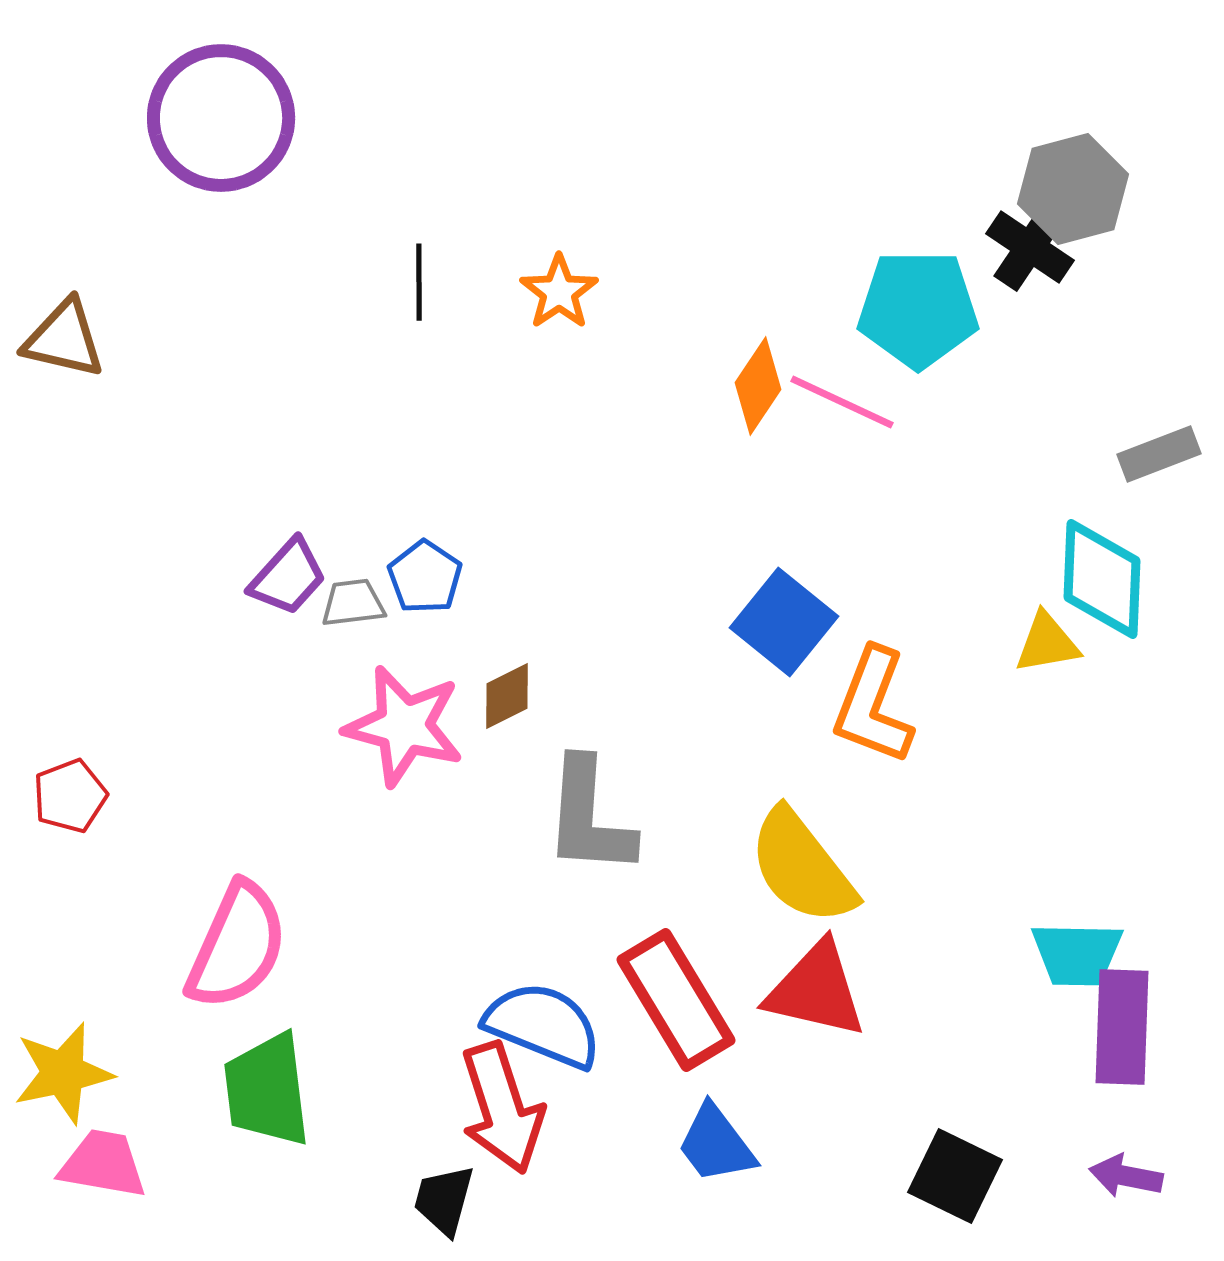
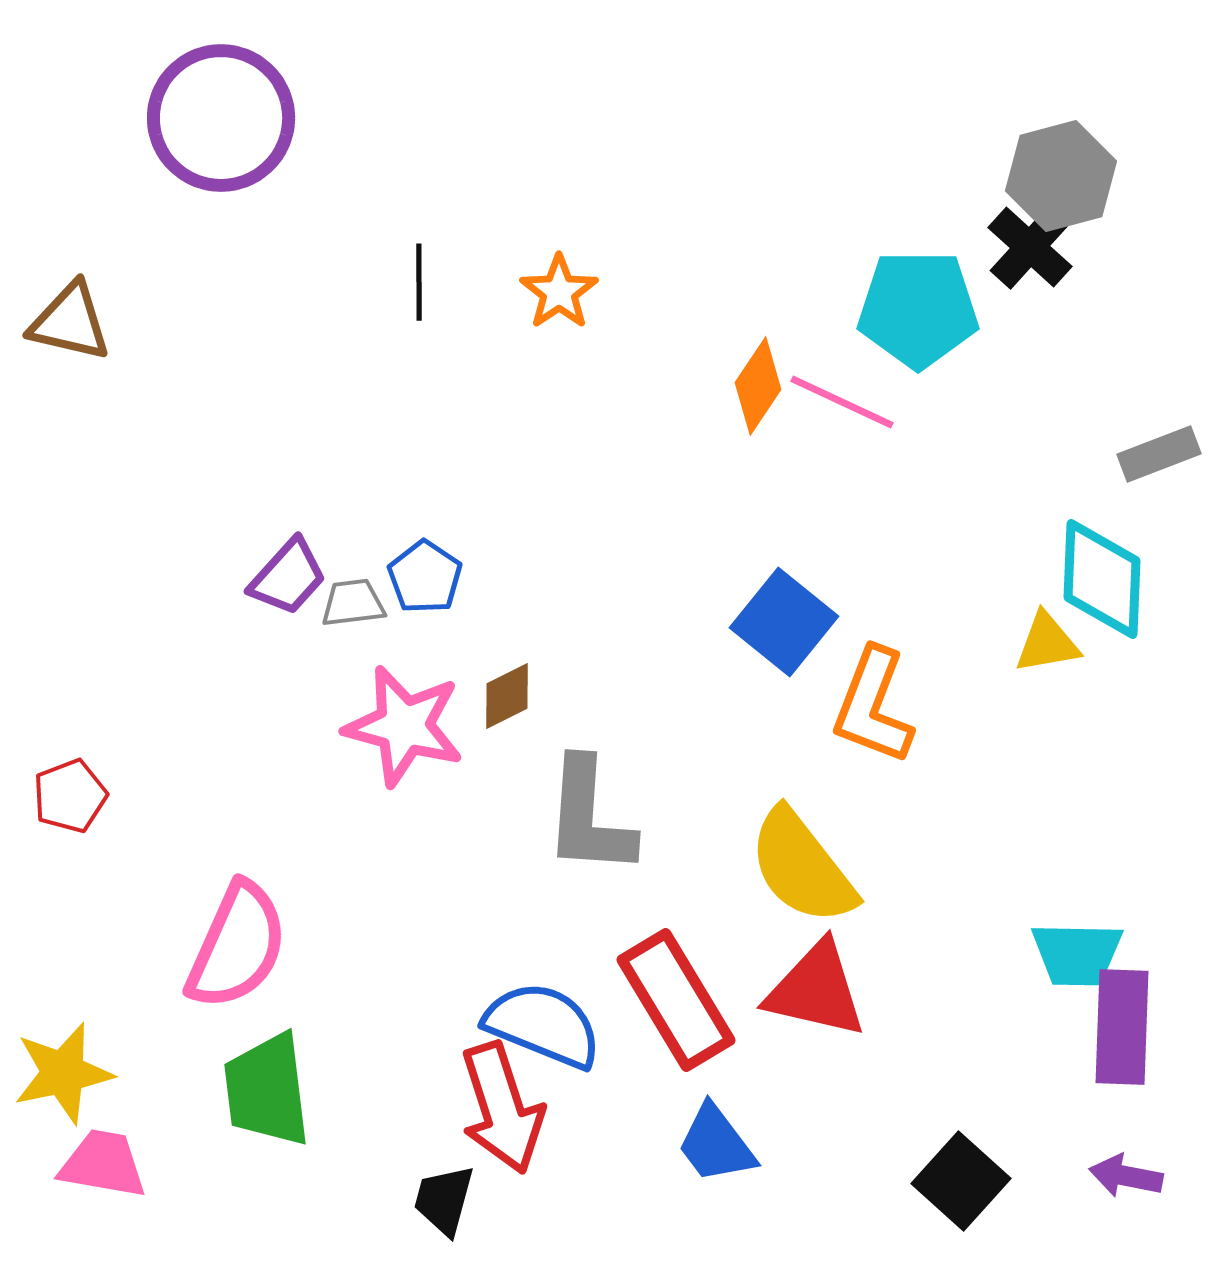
gray hexagon: moved 12 px left, 13 px up
black cross: rotated 8 degrees clockwise
brown triangle: moved 6 px right, 17 px up
black square: moved 6 px right, 5 px down; rotated 16 degrees clockwise
